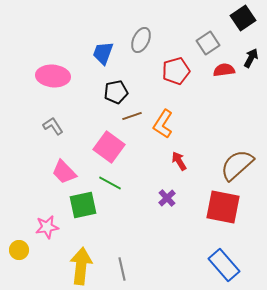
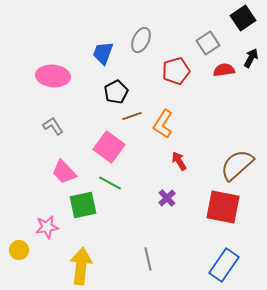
black pentagon: rotated 15 degrees counterclockwise
blue rectangle: rotated 76 degrees clockwise
gray line: moved 26 px right, 10 px up
